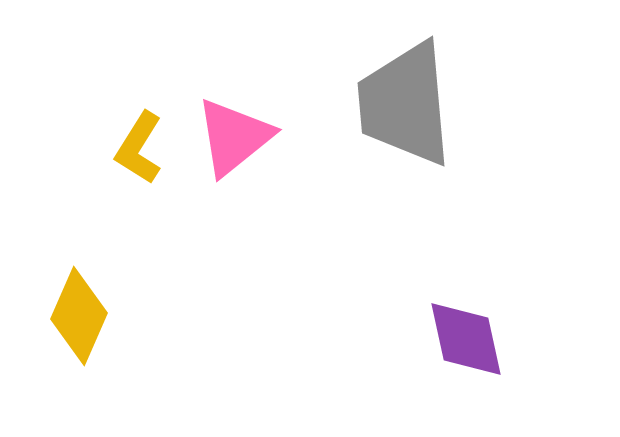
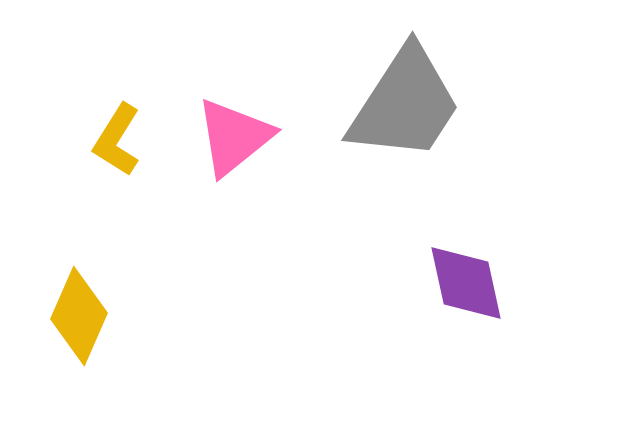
gray trapezoid: rotated 142 degrees counterclockwise
yellow L-shape: moved 22 px left, 8 px up
purple diamond: moved 56 px up
